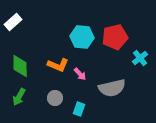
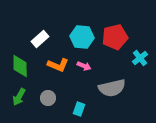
white rectangle: moved 27 px right, 17 px down
pink arrow: moved 4 px right, 8 px up; rotated 24 degrees counterclockwise
gray circle: moved 7 px left
